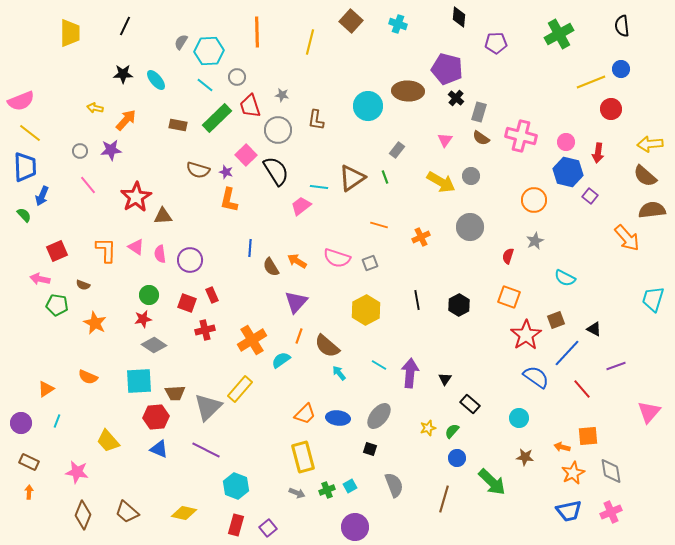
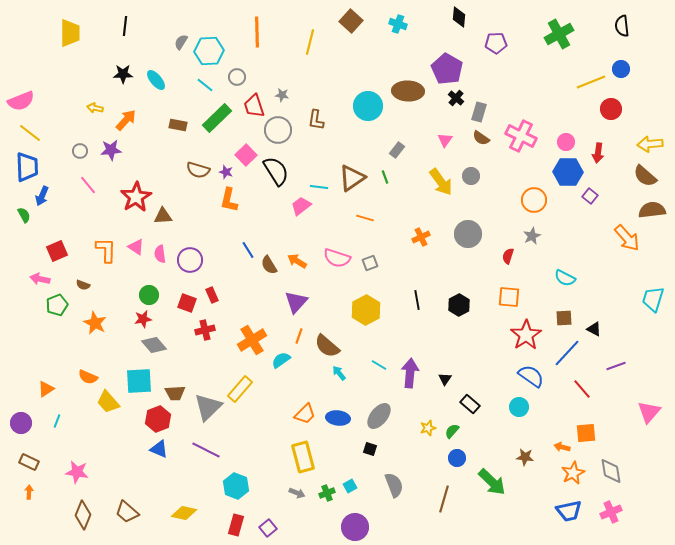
black line at (125, 26): rotated 18 degrees counterclockwise
purple pentagon at (447, 69): rotated 16 degrees clockwise
red trapezoid at (250, 106): moved 4 px right
pink cross at (521, 136): rotated 12 degrees clockwise
blue trapezoid at (25, 167): moved 2 px right
blue hexagon at (568, 172): rotated 12 degrees counterclockwise
yellow arrow at (441, 182): rotated 24 degrees clockwise
green semicircle at (24, 215): rotated 14 degrees clockwise
orange line at (379, 225): moved 14 px left, 7 px up
gray circle at (470, 227): moved 2 px left, 7 px down
gray star at (535, 241): moved 3 px left, 5 px up
blue line at (250, 248): moved 2 px left, 2 px down; rotated 36 degrees counterclockwise
brown semicircle at (271, 267): moved 2 px left, 2 px up
orange square at (509, 297): rotated 15 degrees counterclockwise
green pentagon at (57, 305): rotated 30 degrees counterclockwise
brown square at (556, 320): moved 8 px right, 2 px up; rotated 18 degrees clockwise
gray diamond at (154, 345): rotated 15 degrees clockwise
blue semicircle at (536, 377): moved 5 px left, 1 px up
red hexagon at (156, 417): moved 2 px right, 2 px down; rotated 15 degrees counterclockwise
cyan circle at (519, 418): moved 11 px up
orange square at (588, 436): moved 2 px left, 3 px up
yellow trapezoid at (108, 441): moved 39 px up
green cross at (327, 490): moved 3 px down
